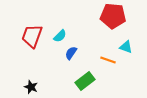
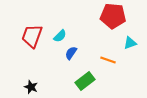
cyan triangle: moved 4 px right, 4 px up; rotated 40 degrees counterclockwise
